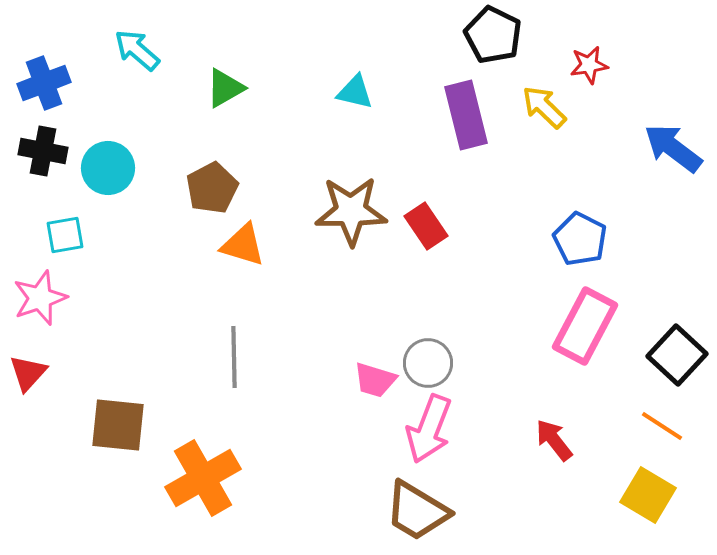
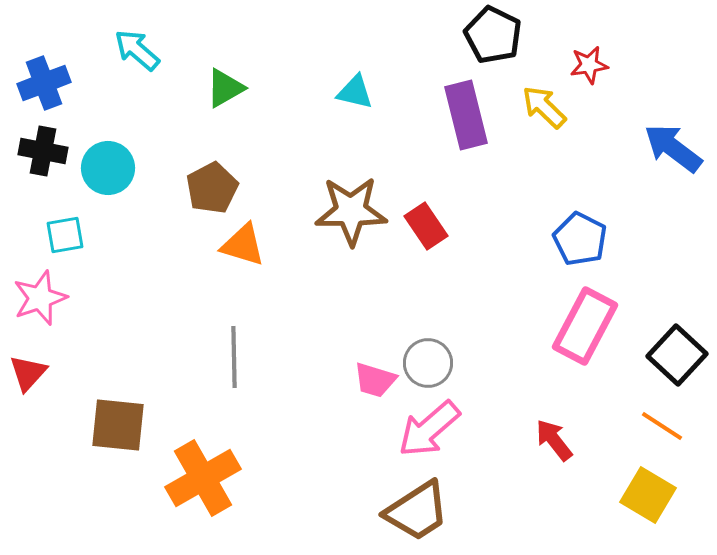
pink arrow: rotated 28 degrees clockwise
brown trapezoid: rotated 64 degrees counterclockwise
